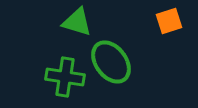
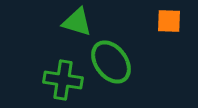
orange square: rotated 20 degrees clockwise
green cross: moved 2 px left, 3 px down
